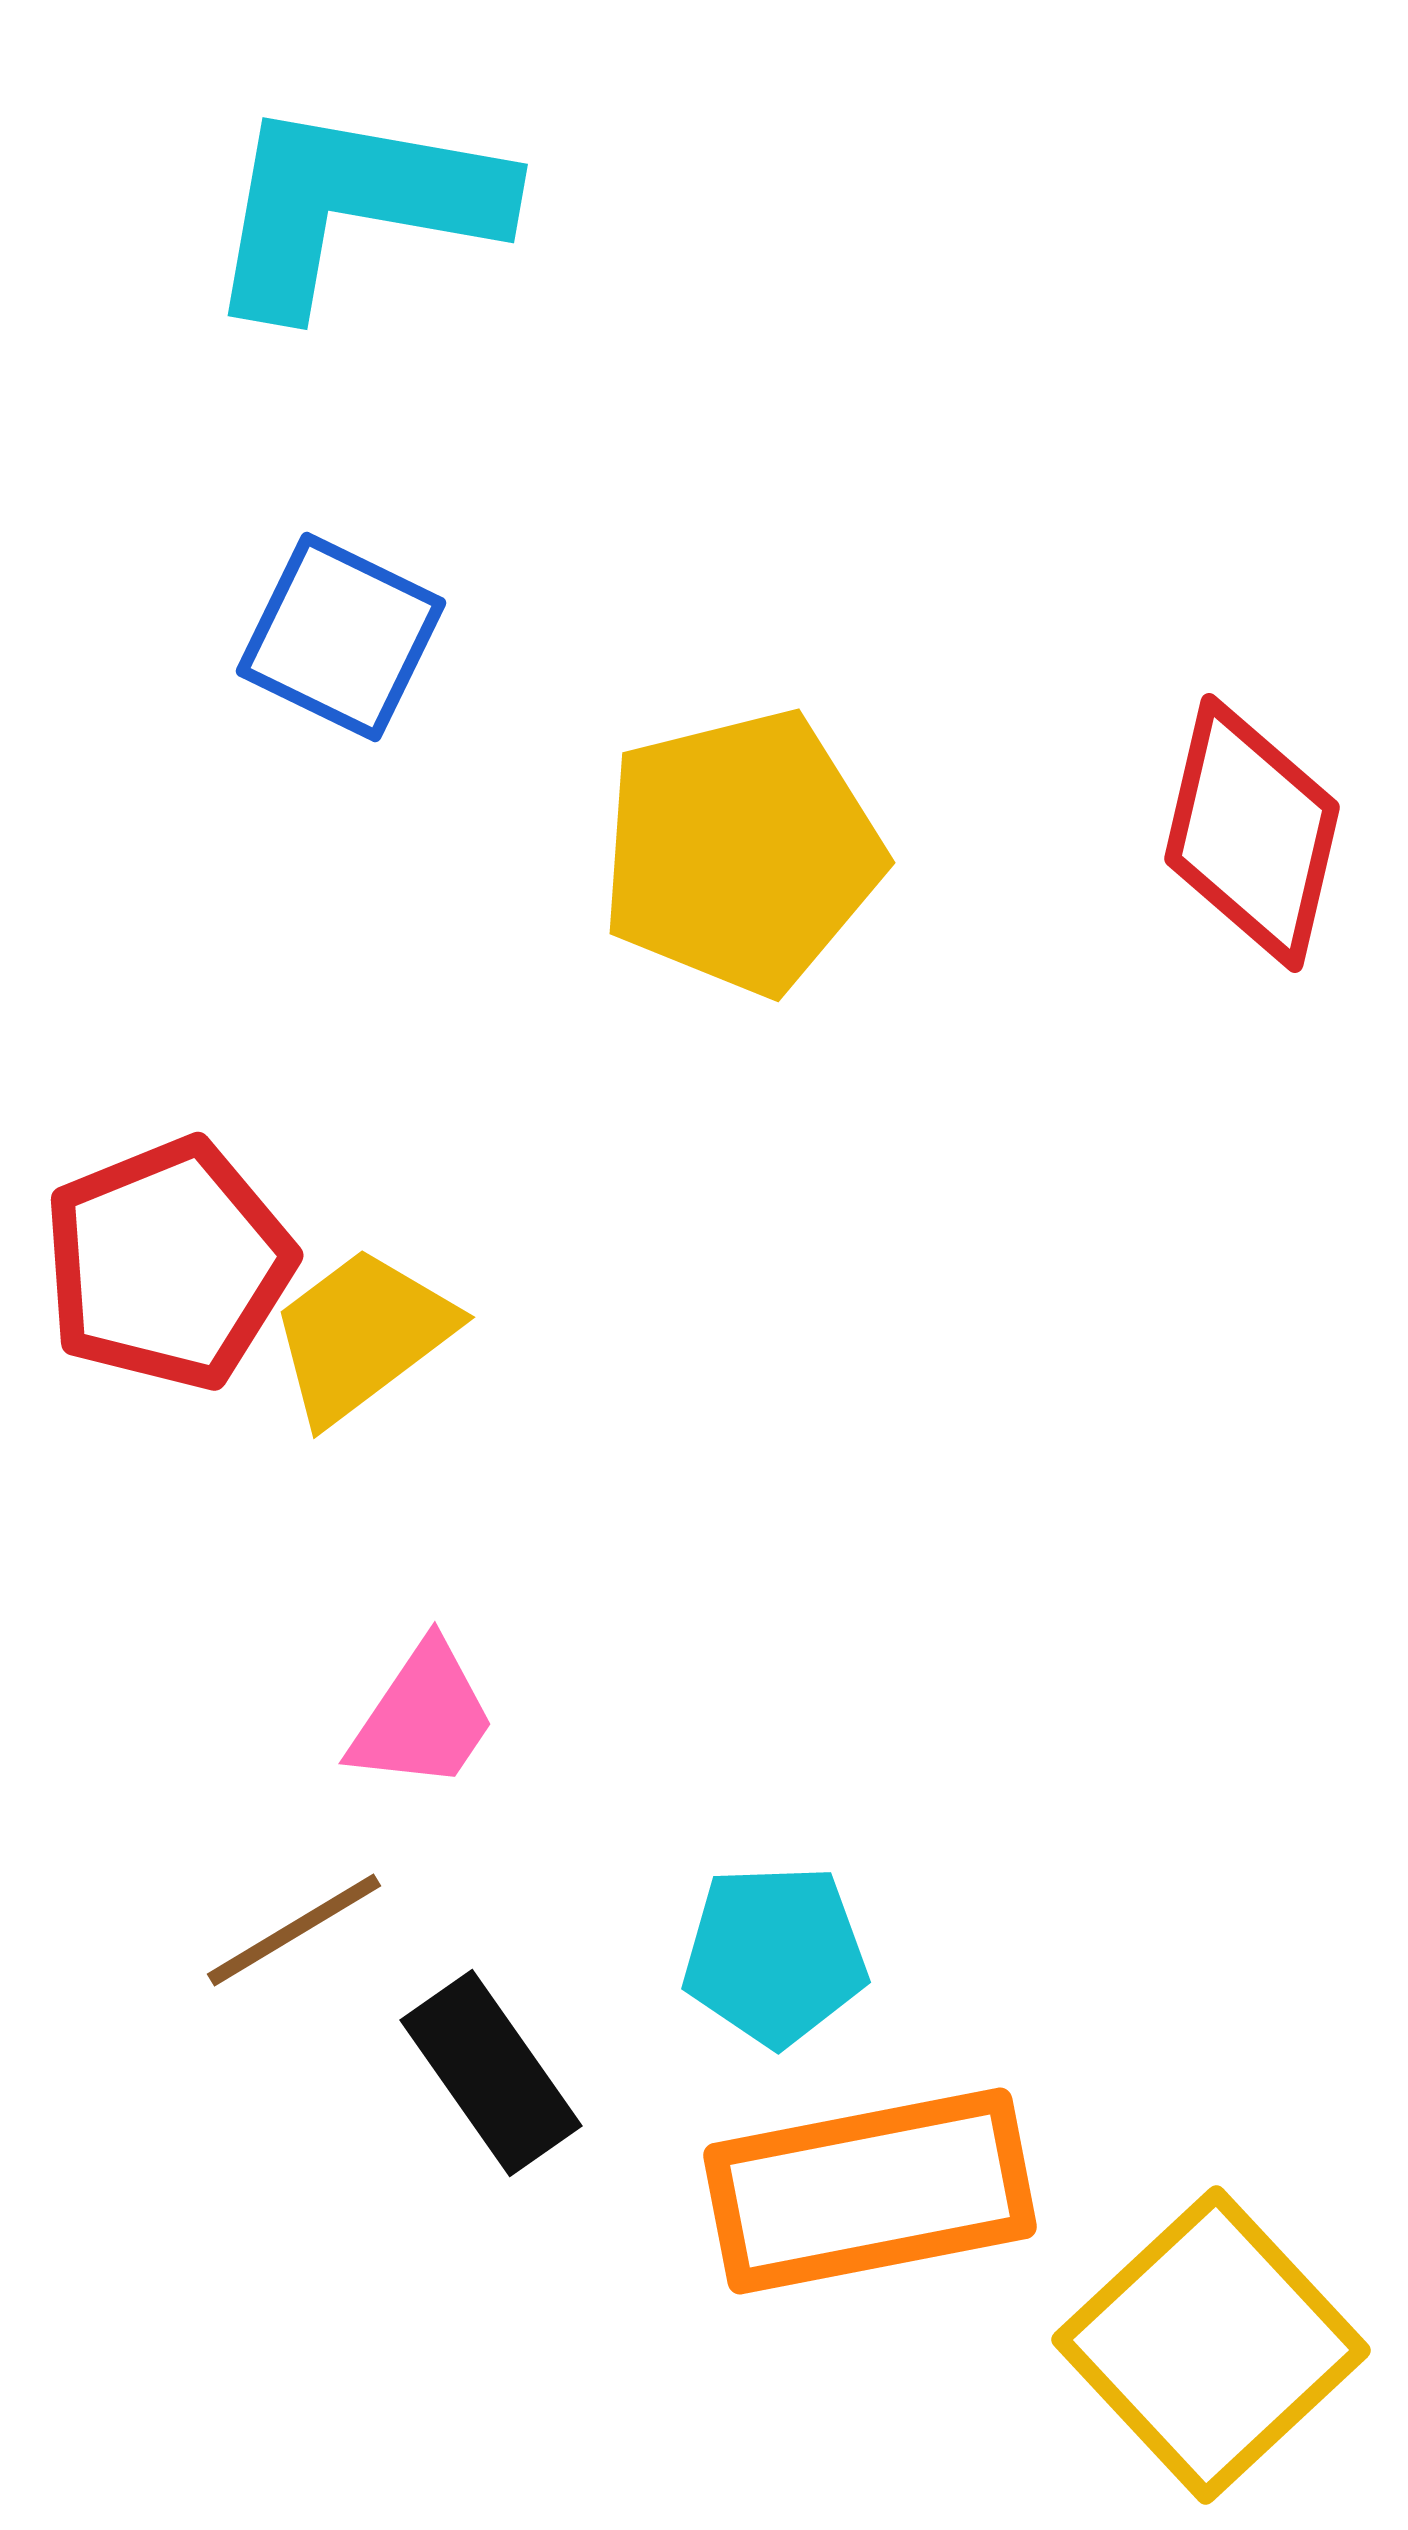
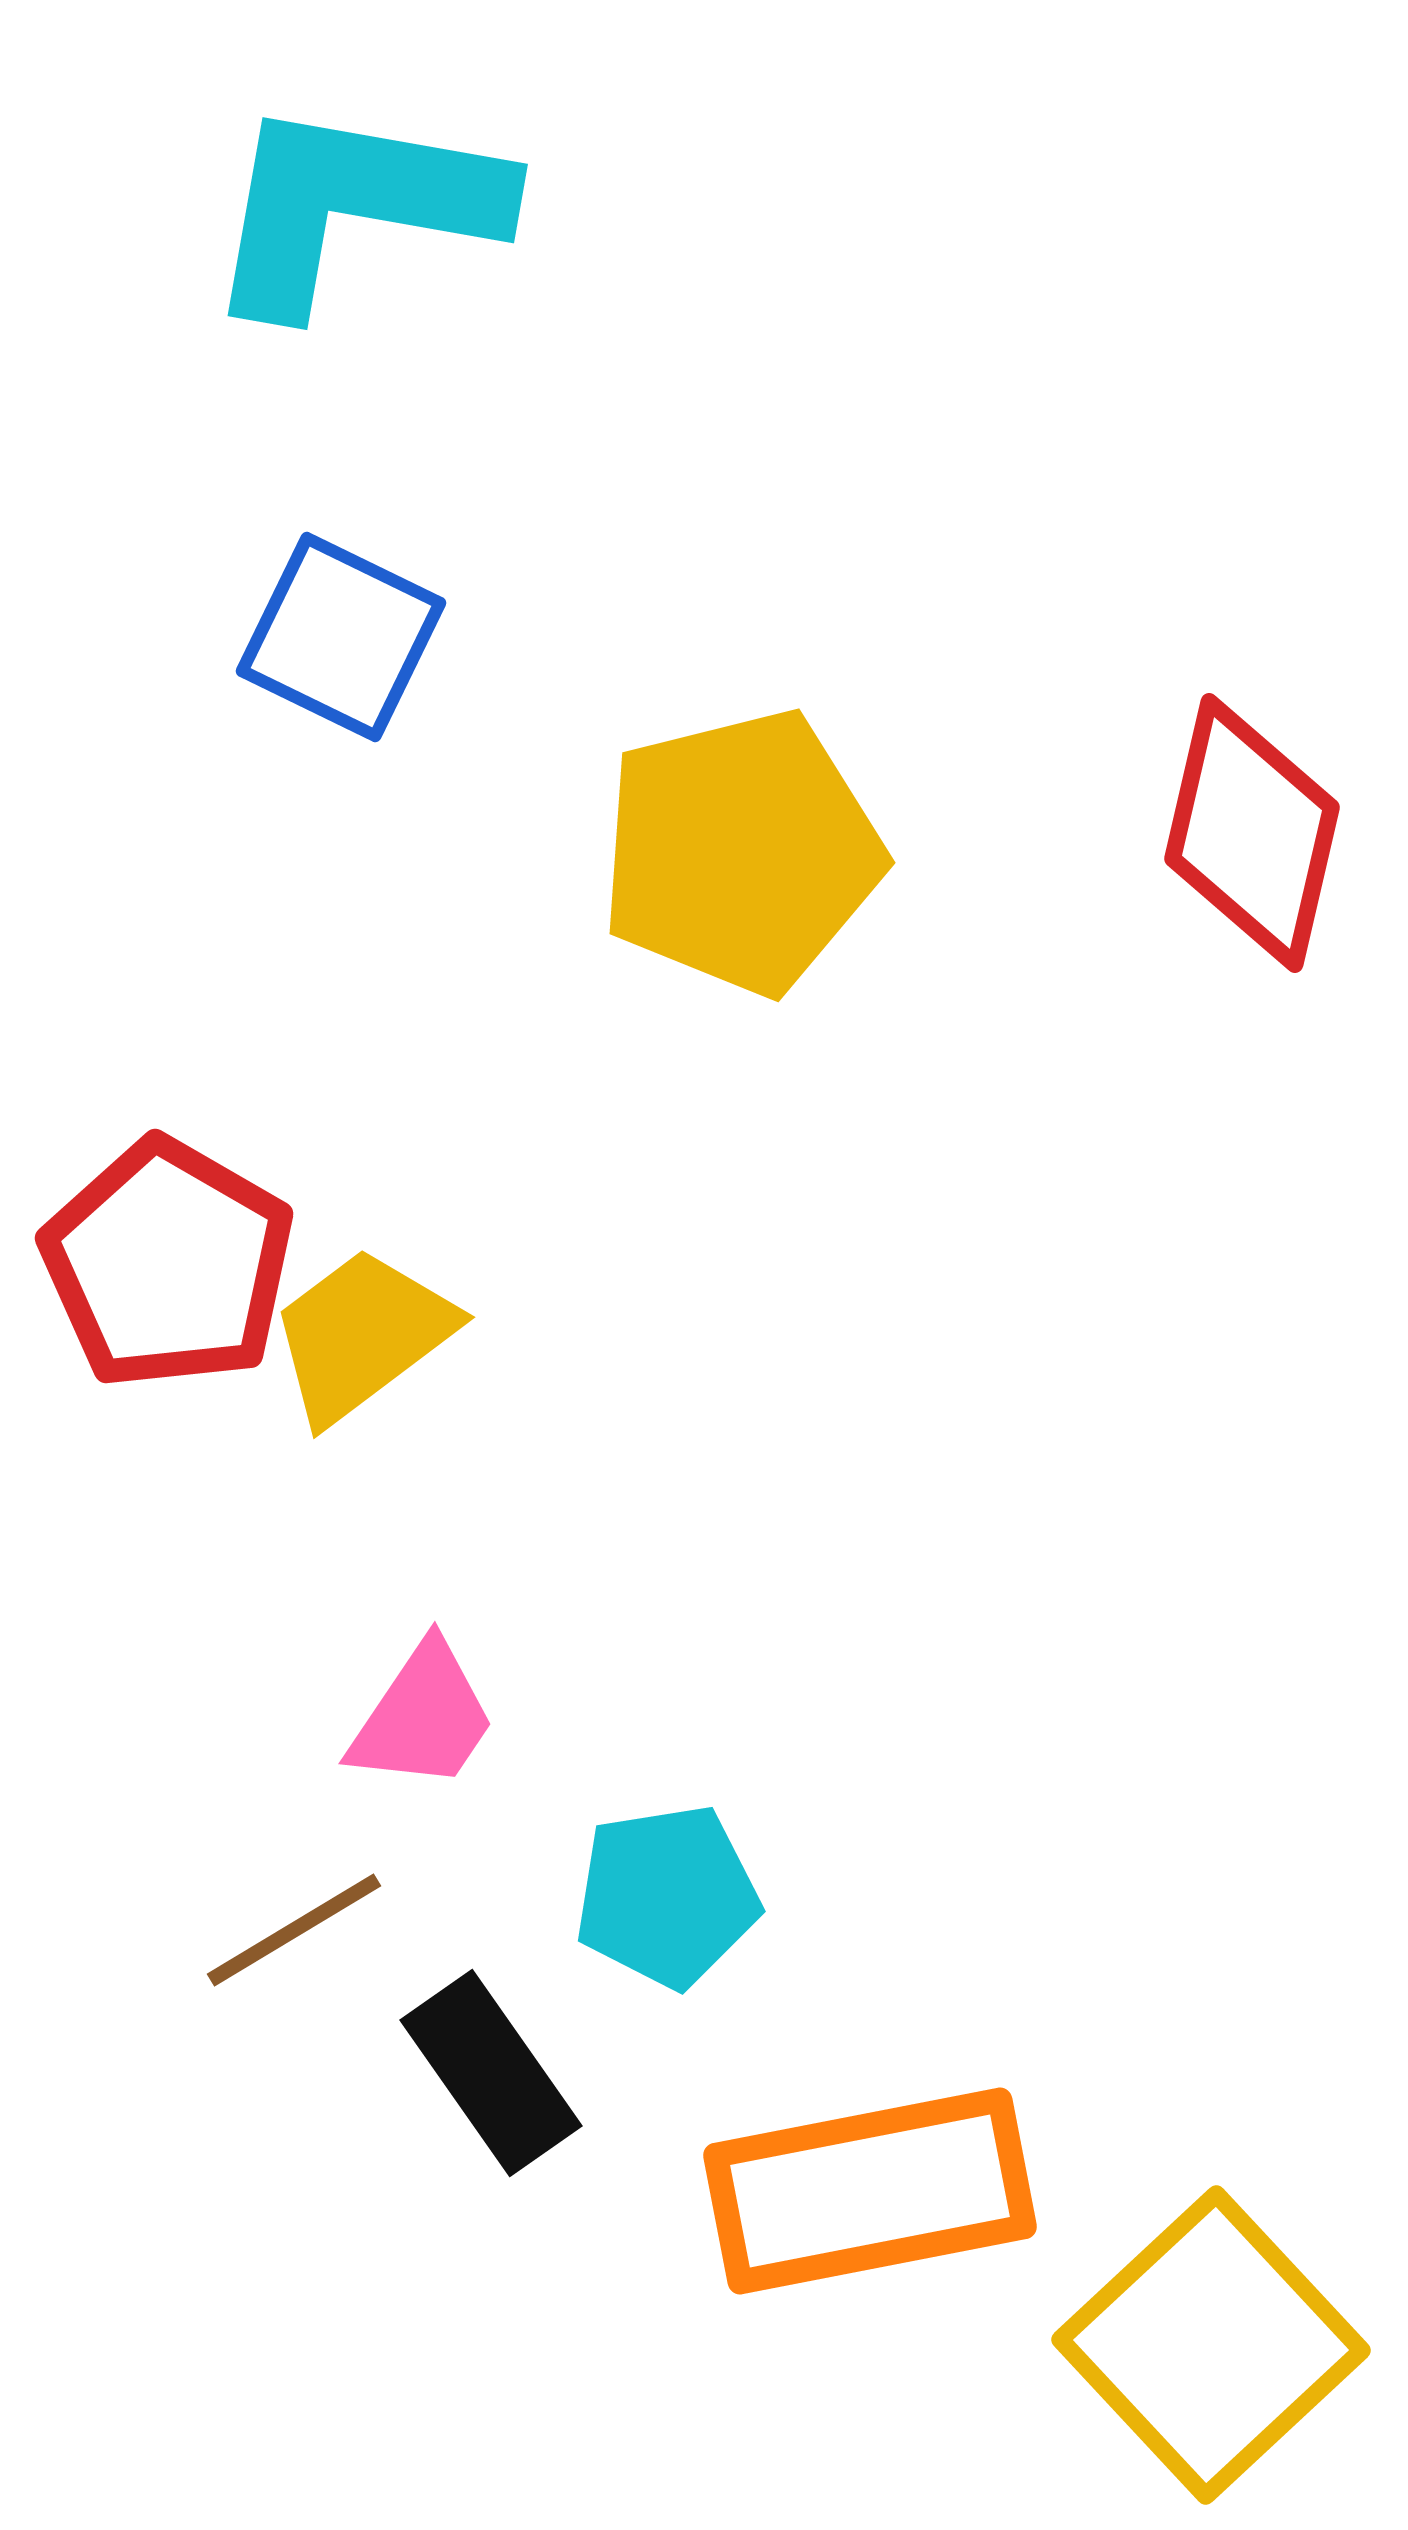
red pentagon: rotated 20 degrees counterclockwise
cyan pentagon: moved 108 px left, 59 px up; rotated 7 degrees counterclockwise
